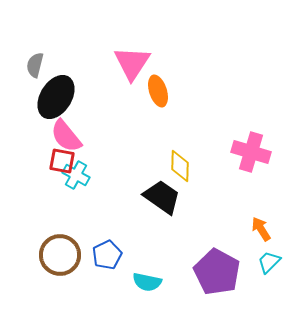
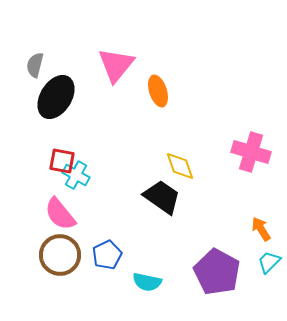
pink triangle: moved 16 px left, 2 px down; rotated 6 degrees clockwise
pink semicircle: moved 6 px left, 78 px down
yellow diamond: rotated 20 degrees counterclockwise
